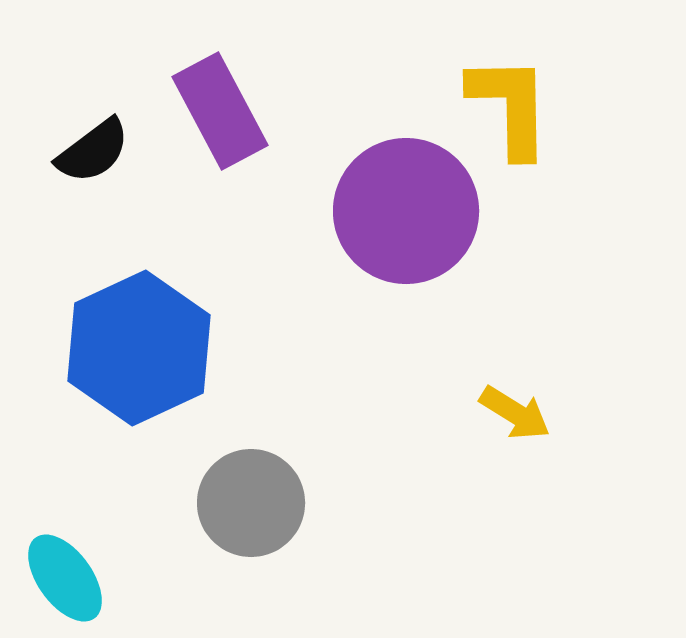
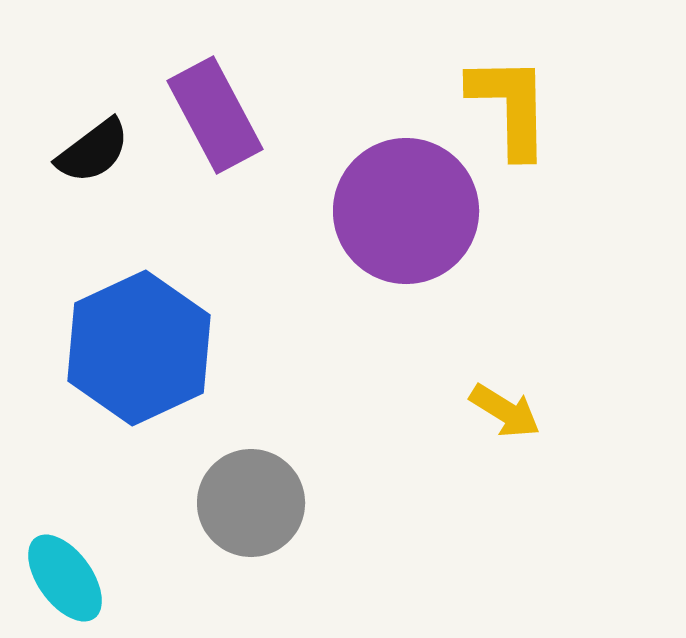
purple rectangle: moved 5 px left, 4 px down
yellow arrow: moved 10 px left, 2 px up
